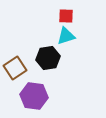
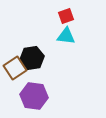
red square: rotated 21 degrees counterclockwise
cyan triangle: rotated 24 degrees clockwise
black hexagon: moved 16 px left
